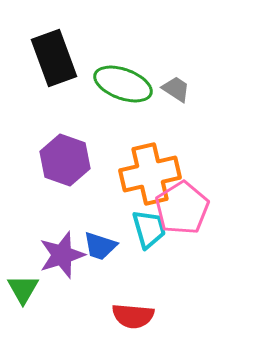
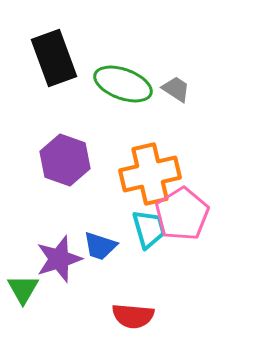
pink pentagon: moved 6 px down
purple star: moved 3 px left, 4 px down
